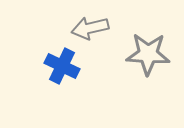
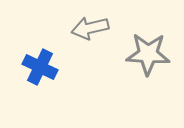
blue cross: moved 22 px left, 1 px down
